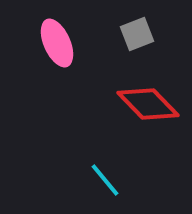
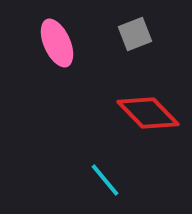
gray square: moved 2 px left
red diamond: moved 9 px down
